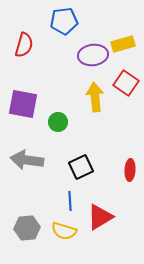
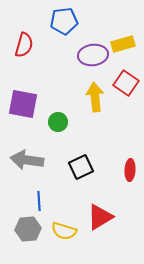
blue line: moved 31 px left
gray hexagon: moved 1 px right, 1 px down
